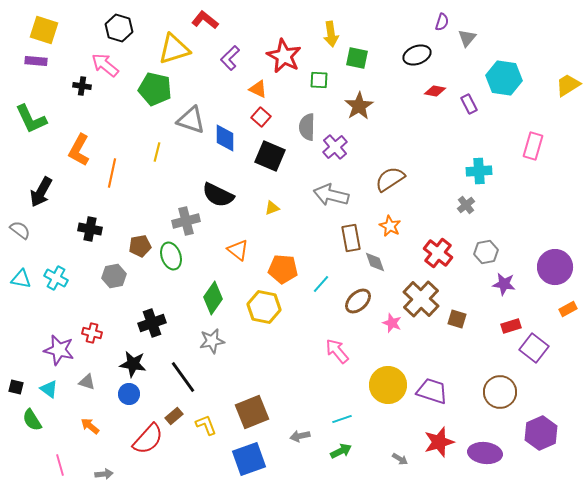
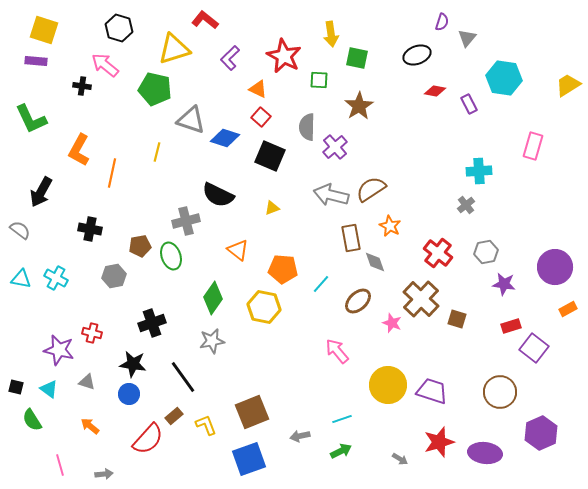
blue diamond at (225, 138): rotated 72 degrees counterclockwise
brown semicircle at (390, 179): moved 19 px left, 10 px down
